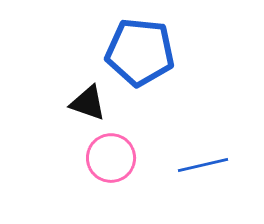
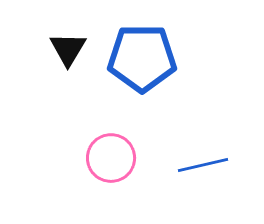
blue pentagon: moved 2 px right, 6 px down; rotated 6 degrees counterclockwise
black triangle: moved 20 px left, 54 px up; rotated 42 degrees clockwise
